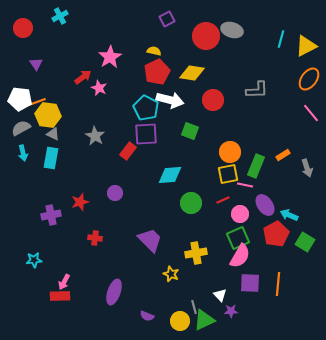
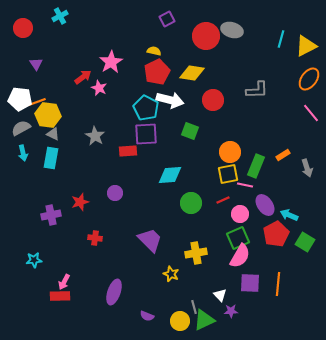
pink star at (110, 57): moved 1 px right, 5 px down
red rectangle at (128, 151): rotated 48 degrees clockwise
